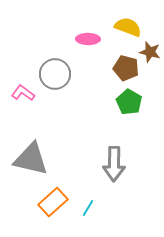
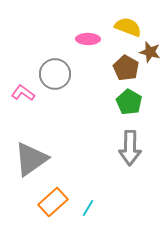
brown pentagon: rotated 15 degrees clockwise
gray triangle: rotated 48 degrees counterclockwise
gray arrow: moved 16 px right, 16 px up
